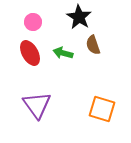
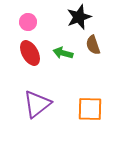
black star: rotated 20 degrees clockwise
pink circle: moved 5 px left
purple triangle: moved 1 px up; rotated 28 degrees clockwise
orange square: moved 12 px left; rotated 16 degrees counterclockwise
